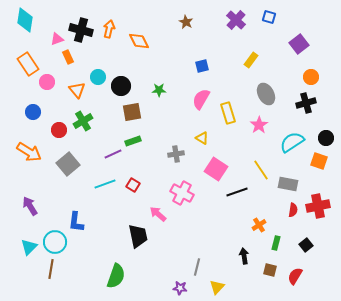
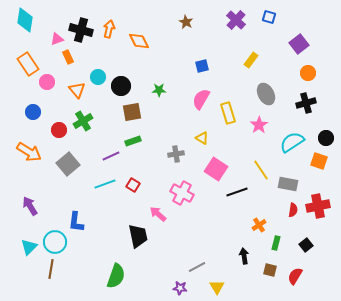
orange circle at (311, 77): moved 3 px left, 4 px up
purple line at (113, 154): moved 2 px left, 2 px down
gray line at (197, 267): rotated 48 degrees clockwise
yellow triangle at (217, 287): rotated 14 degrees counterclockwise
